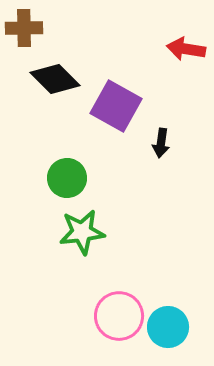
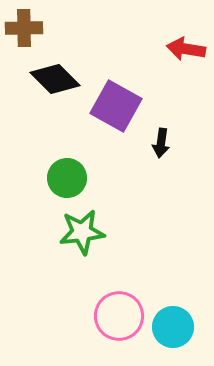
cyan circle: moved 5 px right
